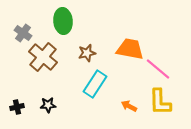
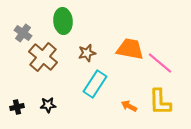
pink line: moved 2 px right, 6 px up
